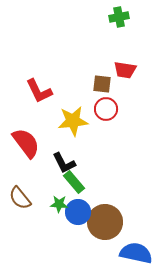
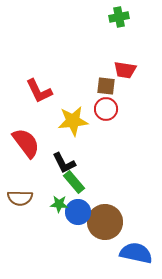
brown square: moved 4 px right, 2 px down
brown semicircle: rotated 50 degrees counterclockwise
